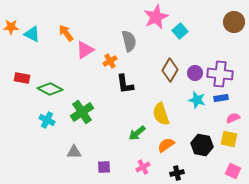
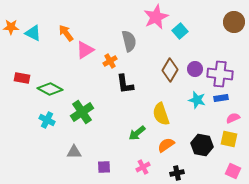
cyan triangle: moved 1 px right, 1 px up
purple circle: moved 4 px up
